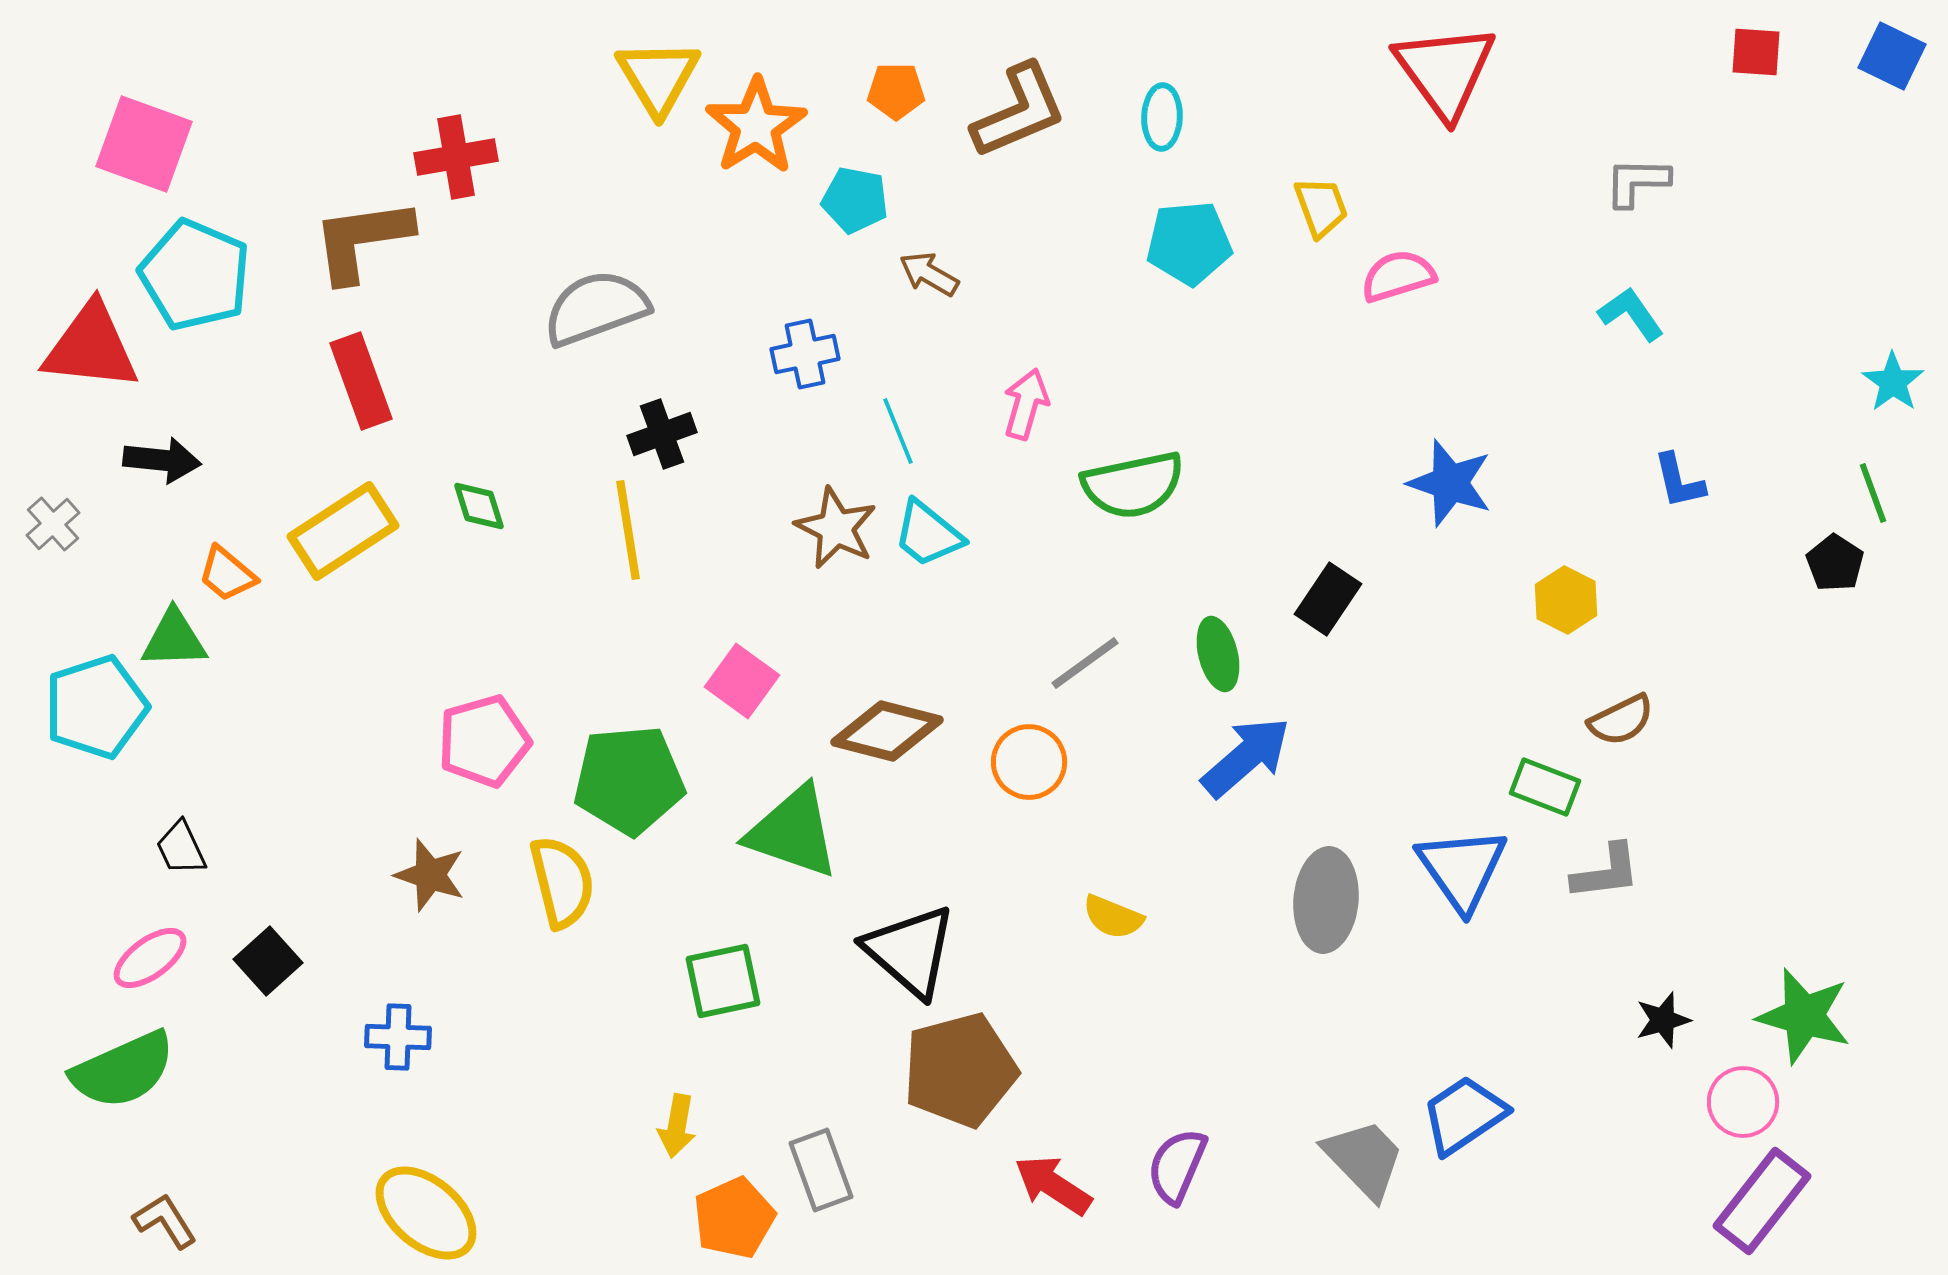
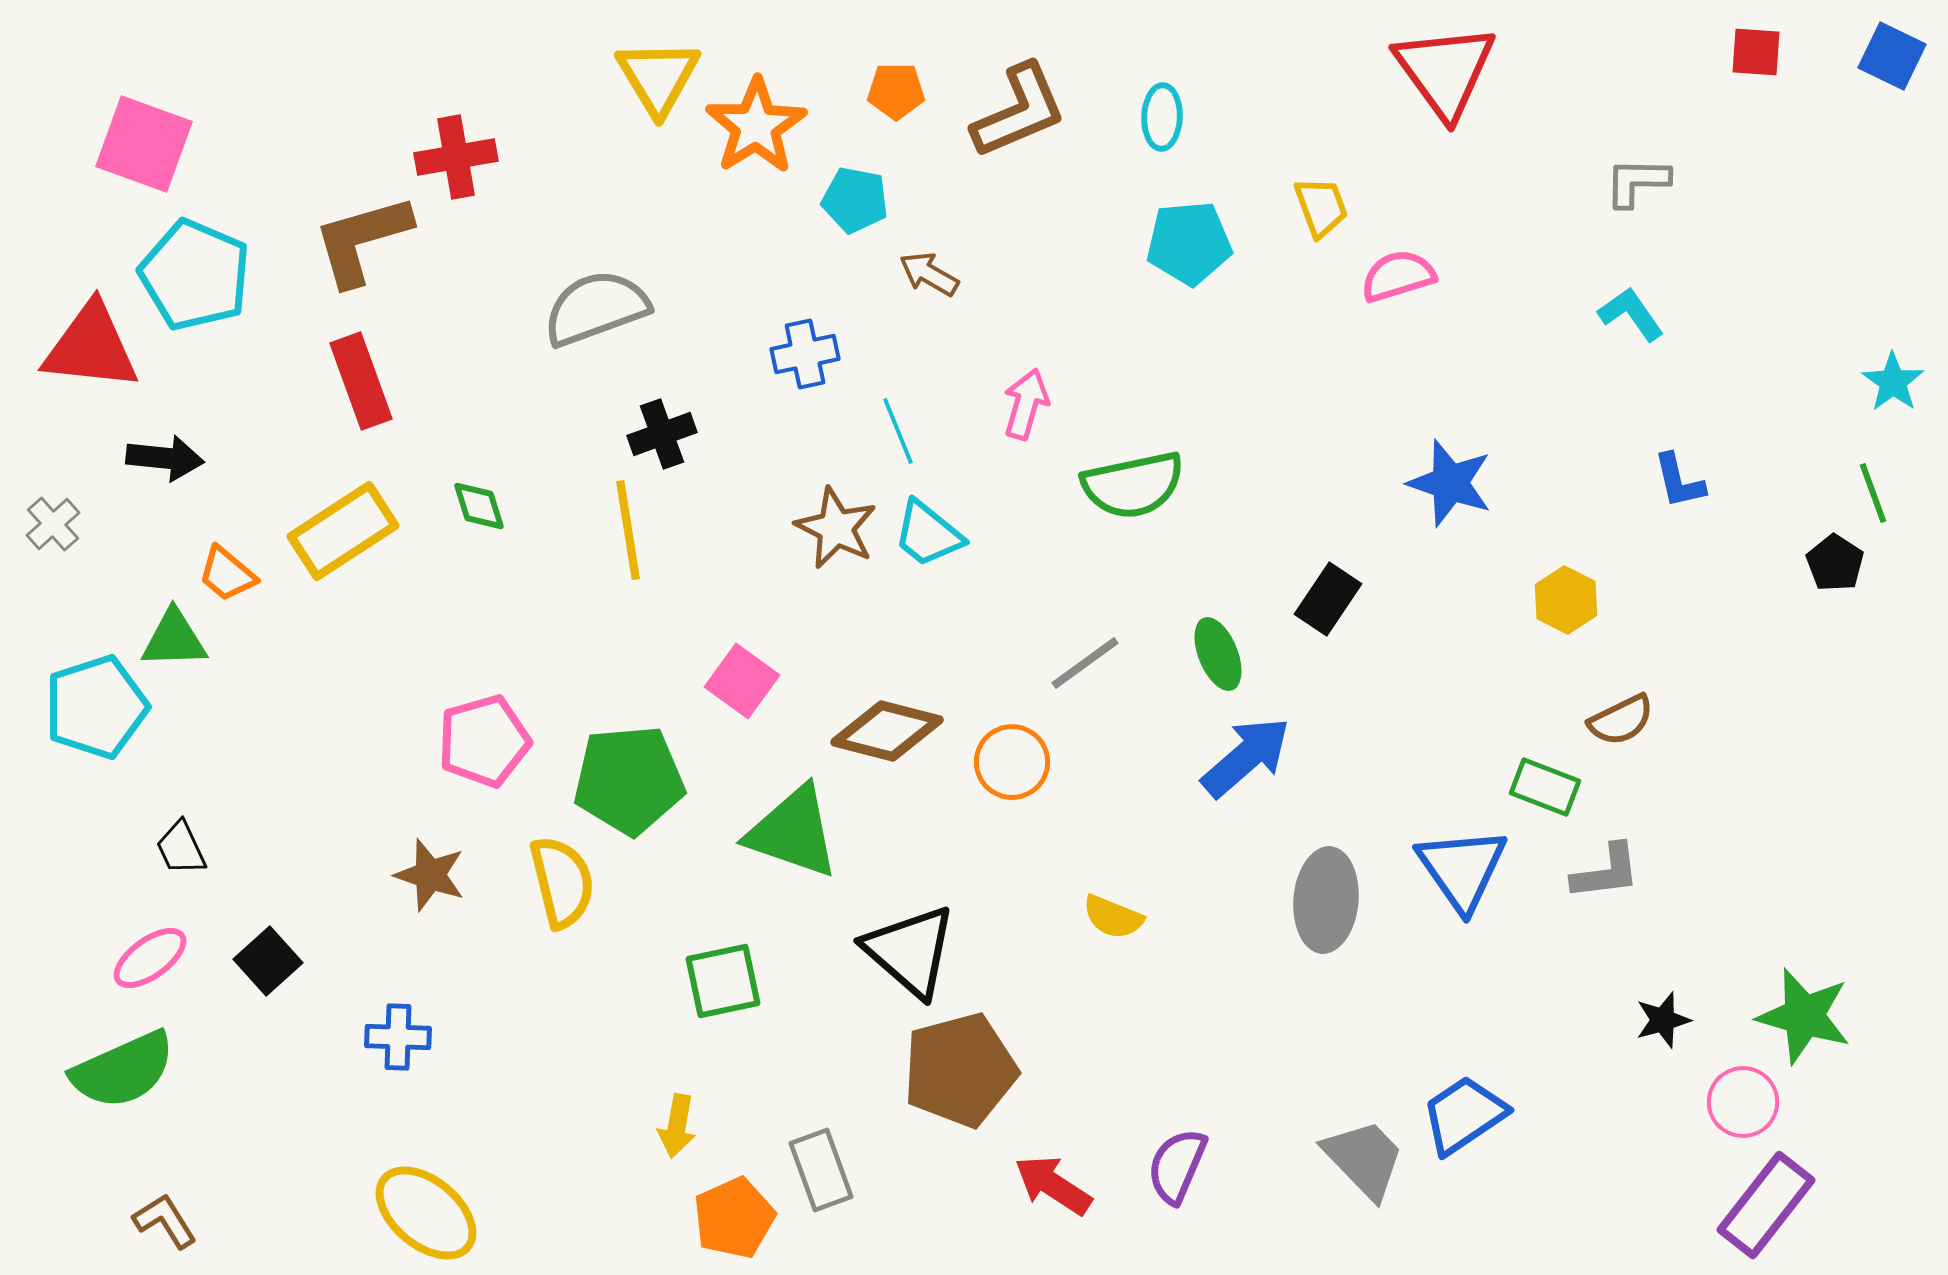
brown L-shape at (362, 240): rotated 8 degrees counterclockwise
black arrow at (162, 460): moved 3 px right, 2 px up
green ellipse at (1218, 654): rotated 8 degrees counterclockwise
orange circle at (1029, 762): moved 17 px left
purple rectangle at (1762, 1201): moved 4 px right, 4 px down
